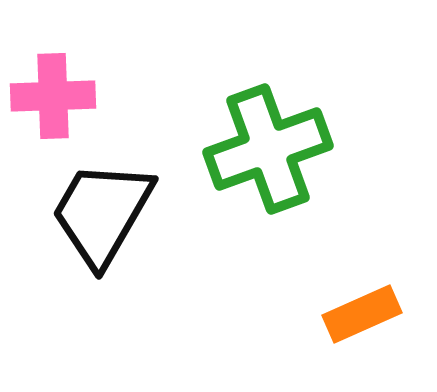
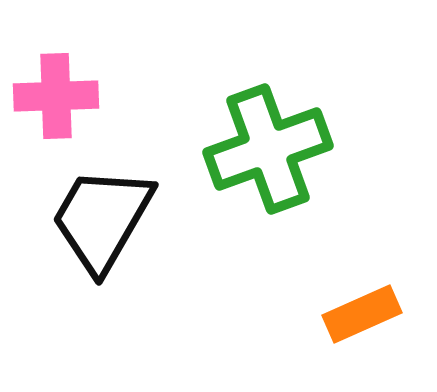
pink cross: moved 3 px right
black trapezoid: moved 6 px down
